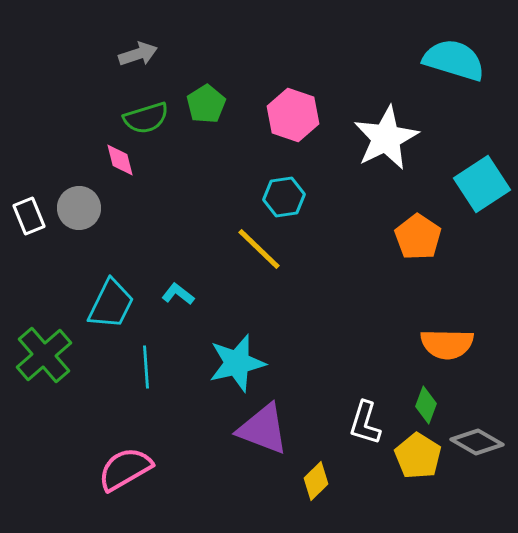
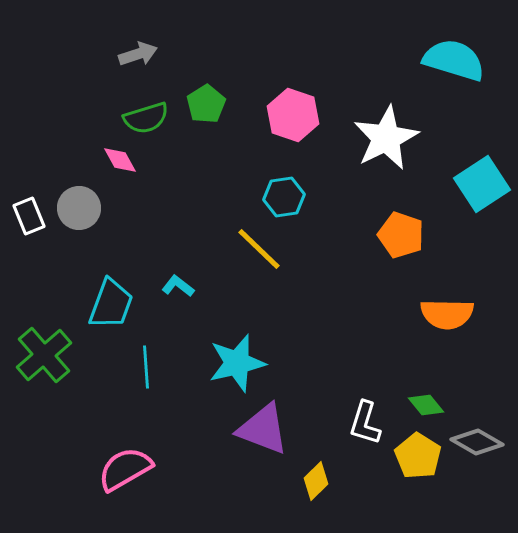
pink diamond: rotated 15 degrees counterclockwise
orange pentagon: moved 17 px left, 2 px up; rotated 15 degrees counterclockwise
cyan L-shape: moved 8 px up
cyan trapezoid: rotated 6 degrees counterclockwise
orange semicircle: moved 30 px up
green diamond: rotated 60 degrees counterclockwise
